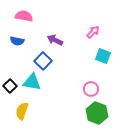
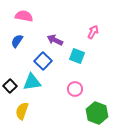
pink arrow: rotated 16 degrees counterclockwise
blue semicircle: rotated 112 degrees clockwise
cyan square: moved 26 px left
cyan triangle: rotated 18 degrees counterclockwise
pink circle: moved 16 px left
